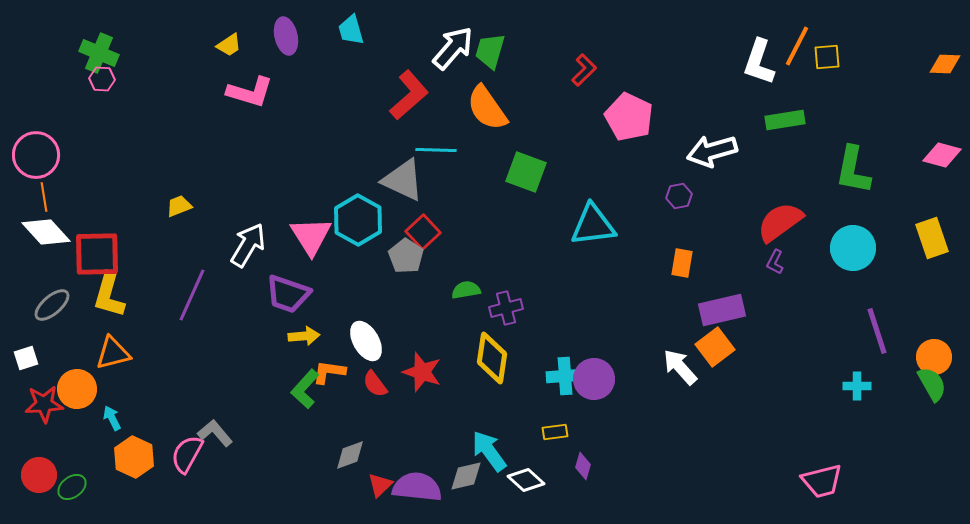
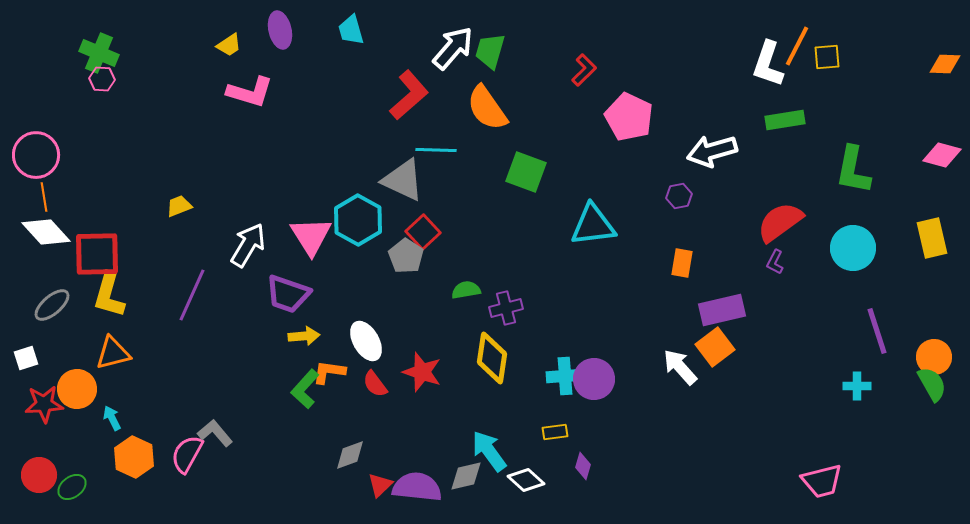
purple ellipse at (286, 36): moved 6 px left, 6 px up
white L-shape at (759, 62): moved 9 px right, 2 px down
yellow rectangle at (932, 238): rotated 6 degrees clockwise
